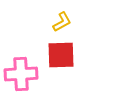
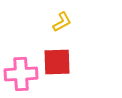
red square: moved 4 px left, 7 px down
